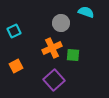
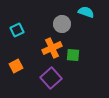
gray circle: moved 1 px right, 1 px down
cyan square: moved 3 px right, 1 px up
purple square: moved 3 px left, 2 px up
